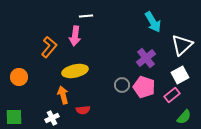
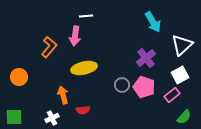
yellow ellipse: moved 9 px right, 3 px up
